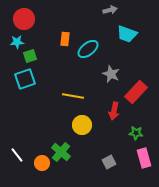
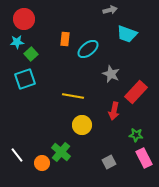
green square: moved 1 px right, 2 px up; rotated 24 degrees counterclockwise
green star: moved 2 px down
pink rectangle: rotated 12 degrees counterclockwise
